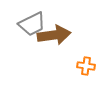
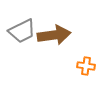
gray trapezoid: moved 10 px left, 7 px down
